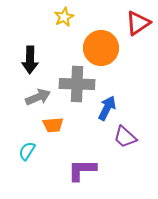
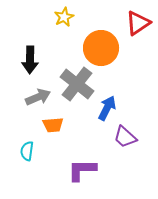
gray cross: rotated 36 degrees clockwise
cyan semicircle: rotated 24 degrees counterclockwise
